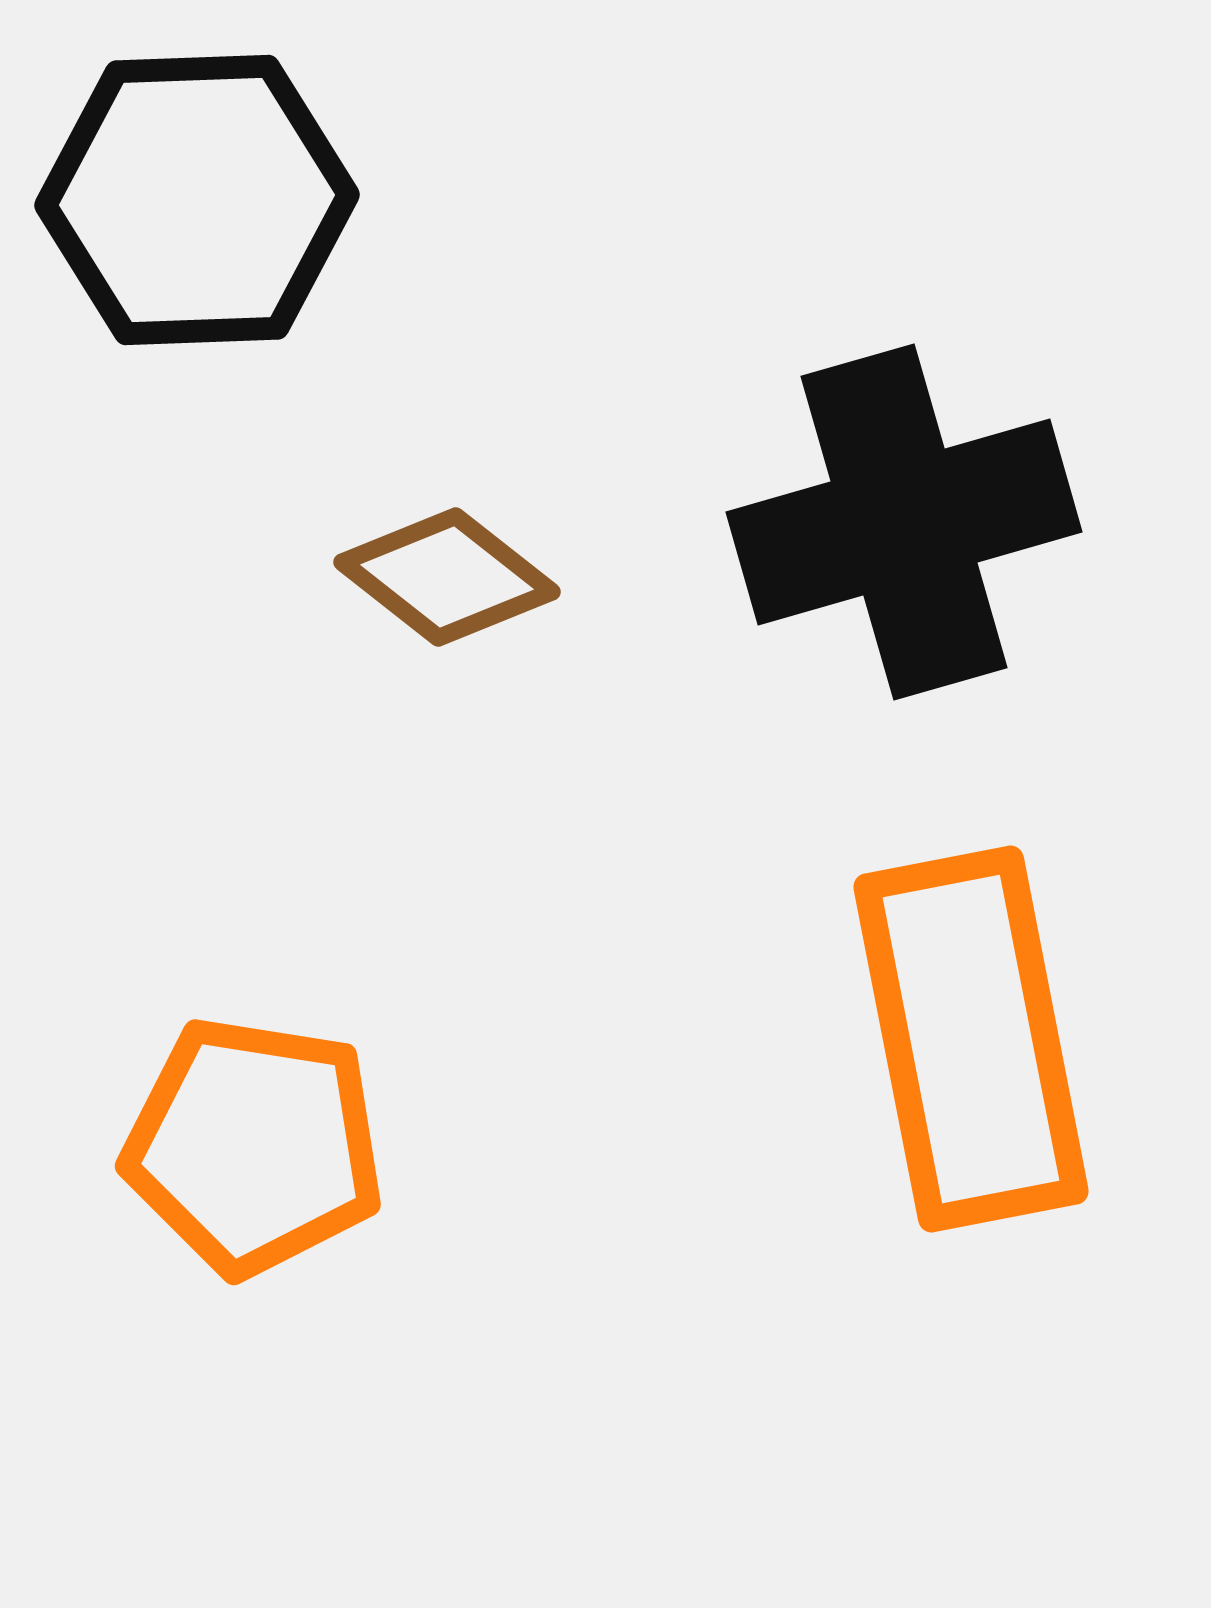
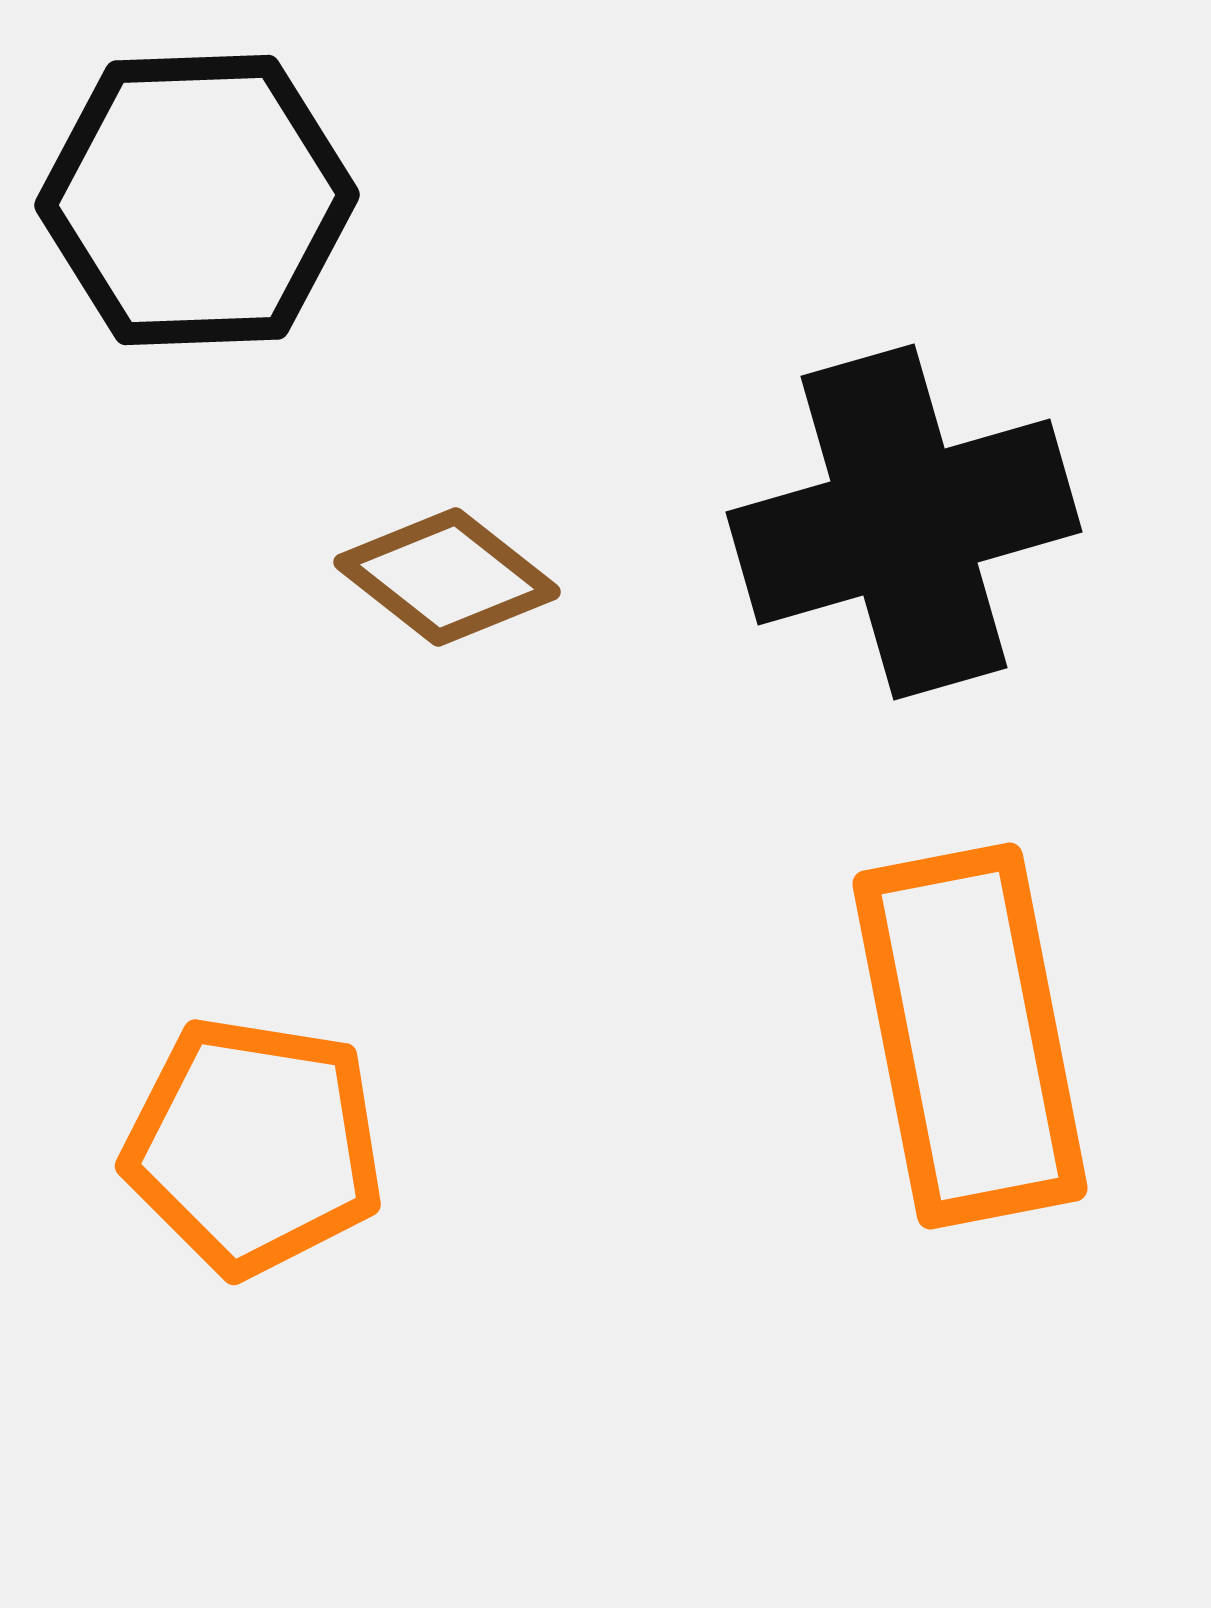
orange rectangle: moved 1 px left, 3 px up
